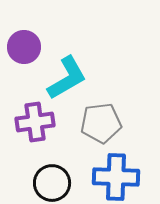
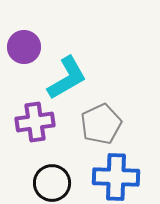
gray pentagon: moved 1 px down; rotated 18 degrees counterclockwise
